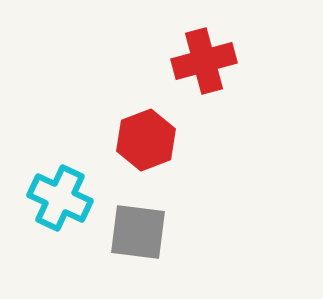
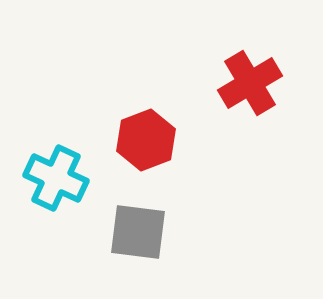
red cross: moved 46 px right, 22 px down; rotated 16 degrees counterclockwise
cyan cross: moved 4 px left, 20 px up
